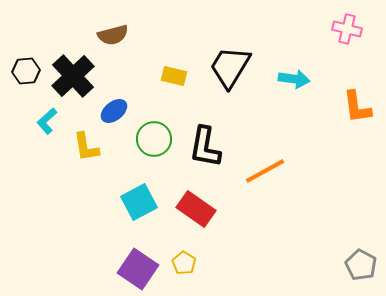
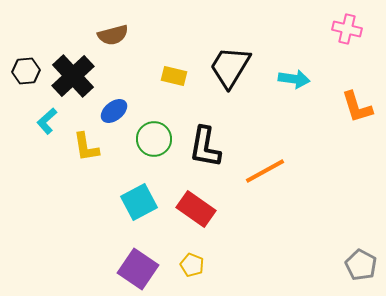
orange L-shape: rotated 9 degrees counterclockwise
yellow pentagon: moved 8 px right, 2 px down; rotated 10 degrees counterclockwise
